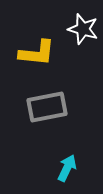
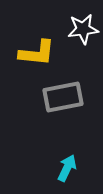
white star: rotated 24 degrees counterclockwise
gray rectangle: moved 16 px right, 10 px up
